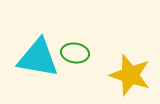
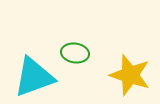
cyan triangle: moved 4 px left, 19 px down; rotated 30 degrees counterclockwise
